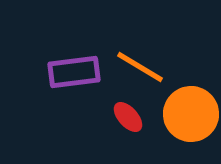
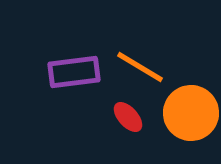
orange circle: moved 1 px up
